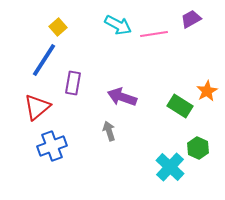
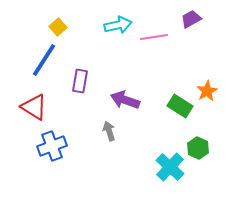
cyan arrow: rotated 40 degrees counterclockwise
pink line: moved 3 px down
purple rectangle: moved 7 px right, 2 px up
purple arrow: moved 3 px right, 3 px down
red triangle: moved 3 px left; rotated 48 degrees counterclockwise
